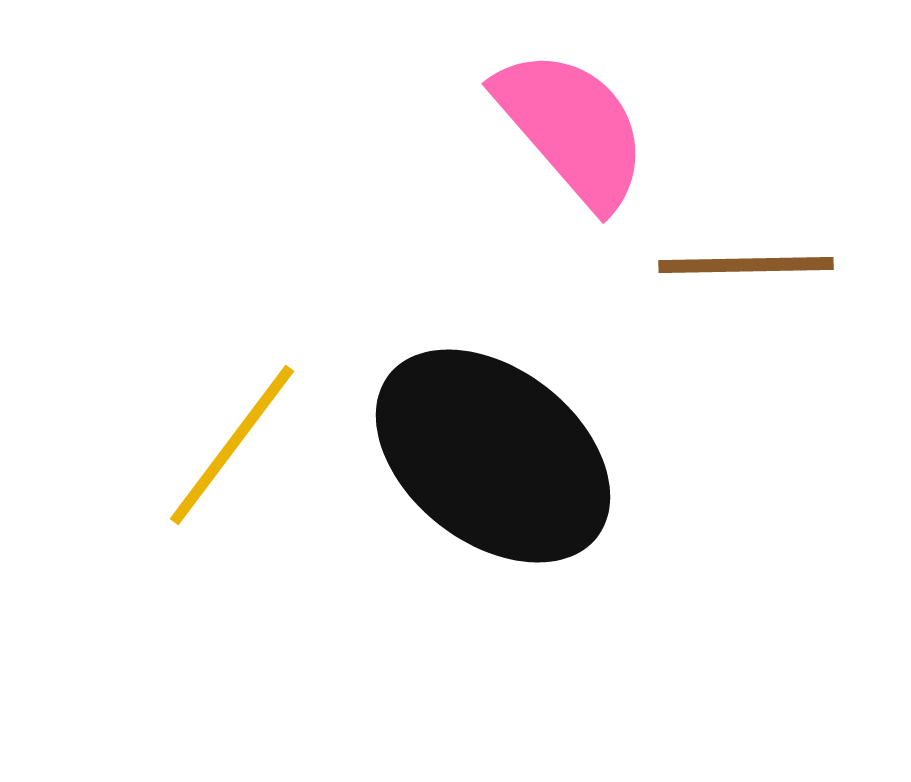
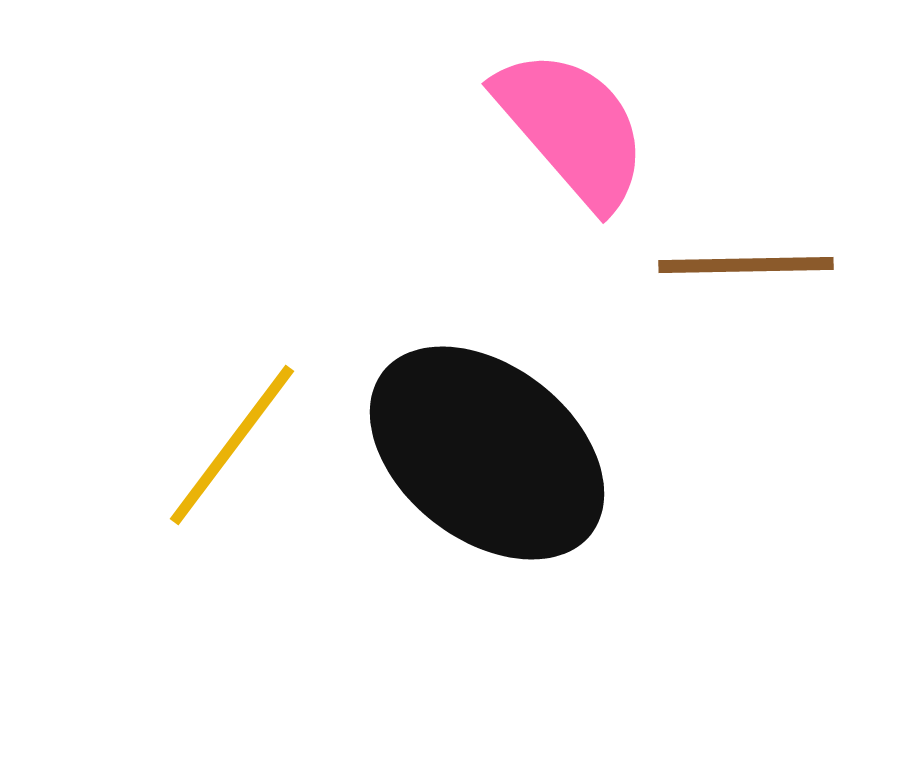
black ellipse: moved 6 px left, 3 px up
